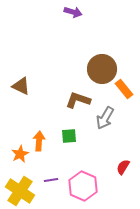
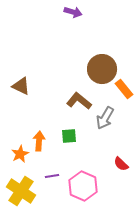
brown L-shape: moved 1 px right, 1 px down; rotated 20 degrees clockwise
red semicircle: moved 2 px left, 3 px up; rotated 77 degrees counterclockwise
purple line: moved 1 px right, 4 px up
yellow cross: moved 1 px right
